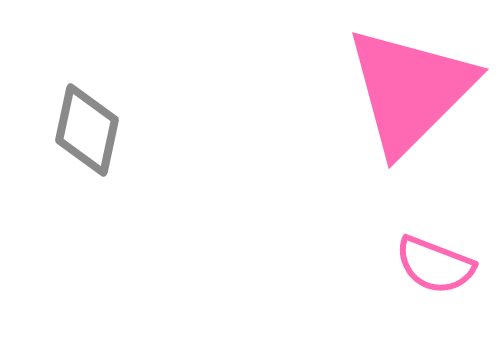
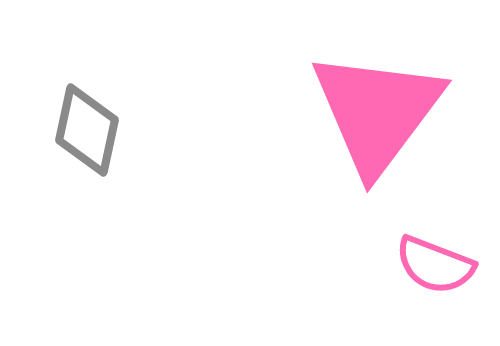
pink triangle: moved 33 px left, 22 px down; rotated 8 degrees counterclockwise
